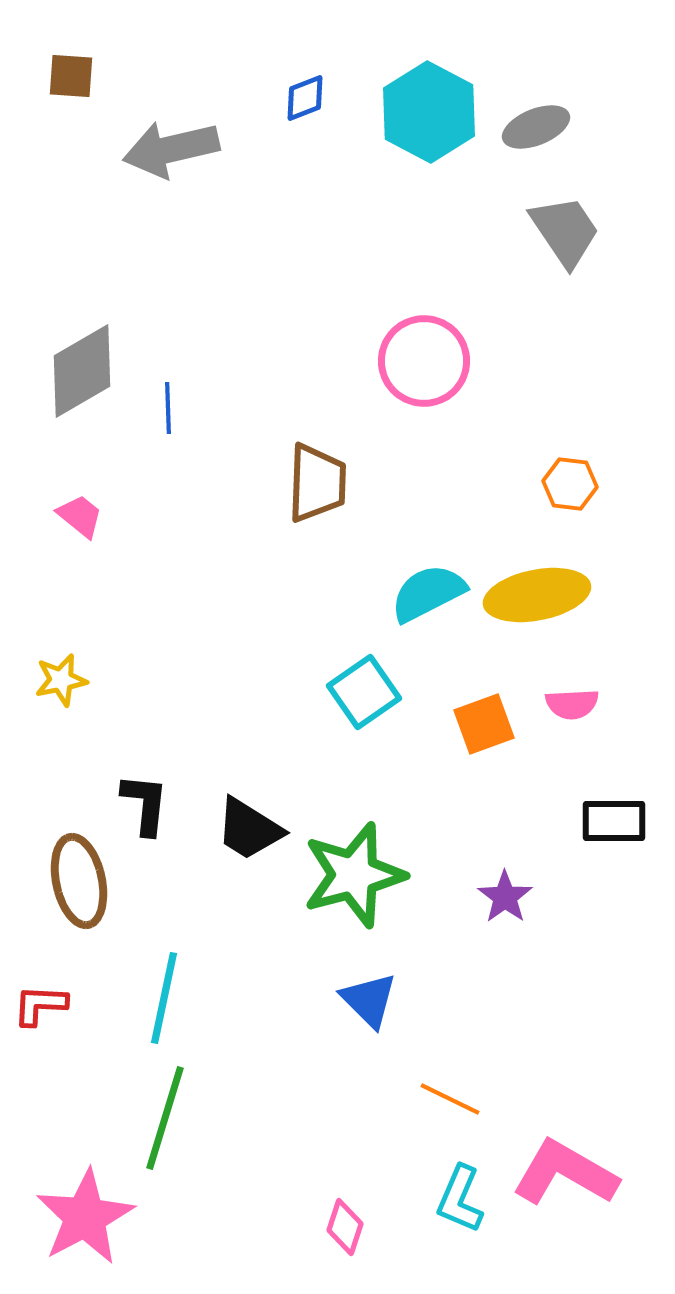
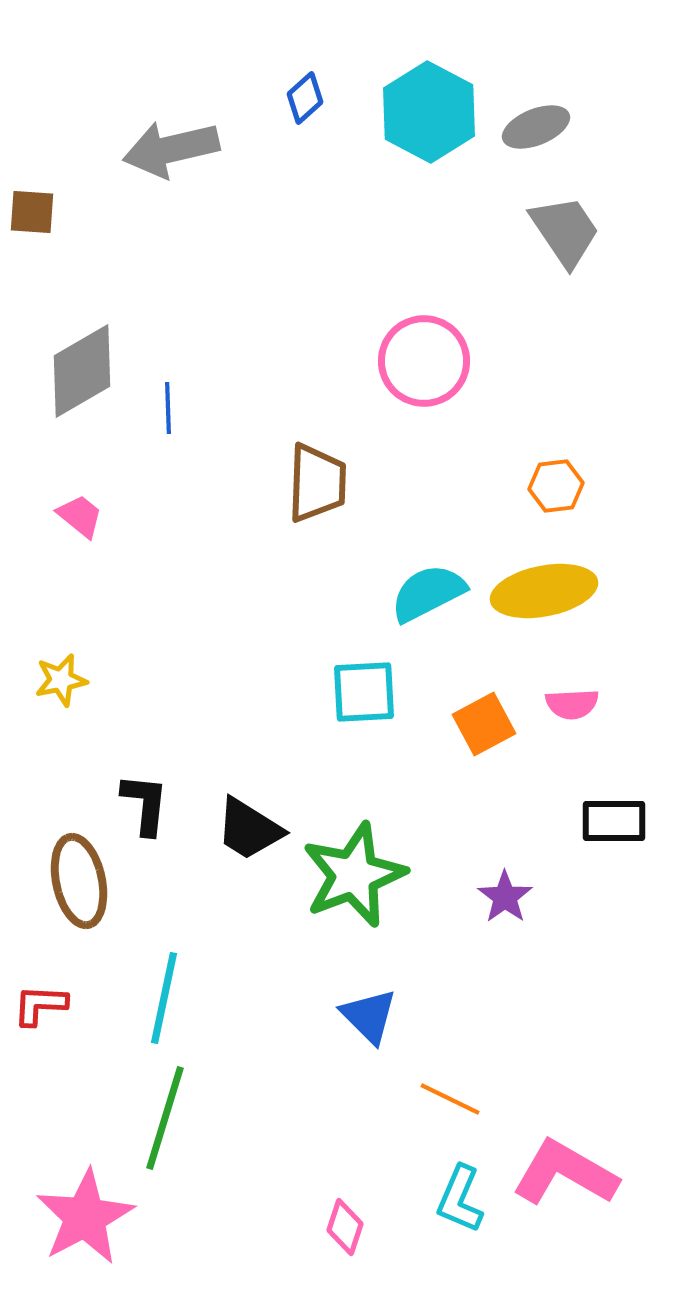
brown square: moved 39 px left, 136 px down
blue diamond: rotated 21 degrees counterclockwise
orange hexagon: moved 14 px left, 2 px down; rotated 14 degrees counterclockwise
yellow ellipse: moved 7 px right, 4 px up
cyan square: rotated 32 degrees clockwise
orange square: rotated 8 degrees counterclockwise
green star: rotated 6 degrees counterclockwise
blue triangle: moved 16 px down
